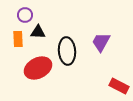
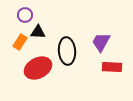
orange rectangle: moved 2 px right, 3 px down; rotated 35 degrees clockwise
red rectangle: moved 7 px left, 19 px up; rotated 24 degrees counterclockwise
